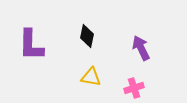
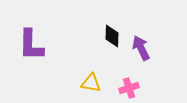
black diamond: moved 25 px right; rotated 10 degrees counterclockwise
yellow triangle: moved 6 px down
pink cross: moved 5 px left
